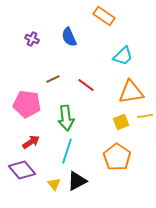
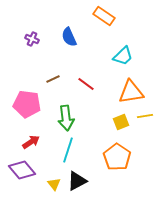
red line: moved 1 px up
cyan line: moved 1 px right, 1 px up
